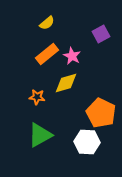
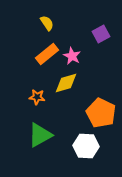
yellow semicircle: rotated 84 degrees counterclockwise
white hexagon: moved 1 px left, 4 px down
